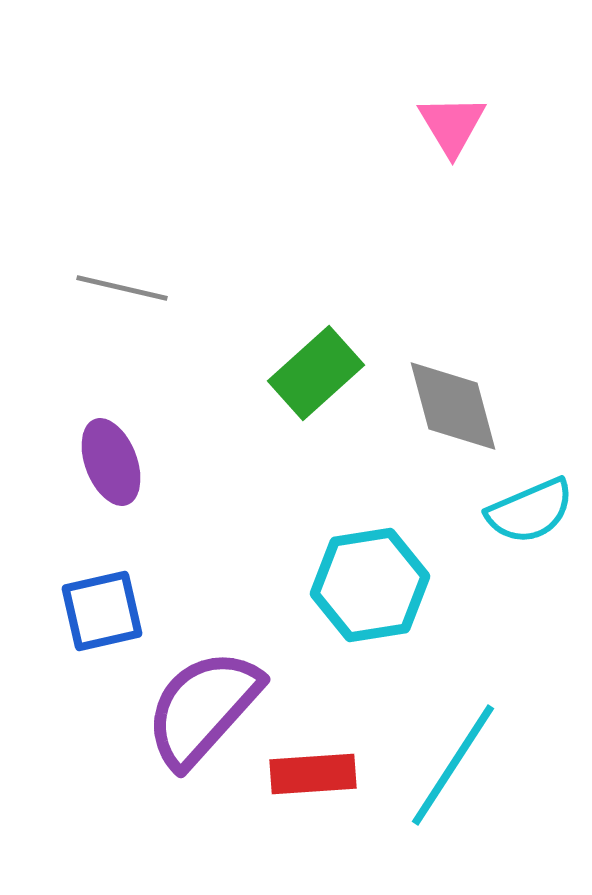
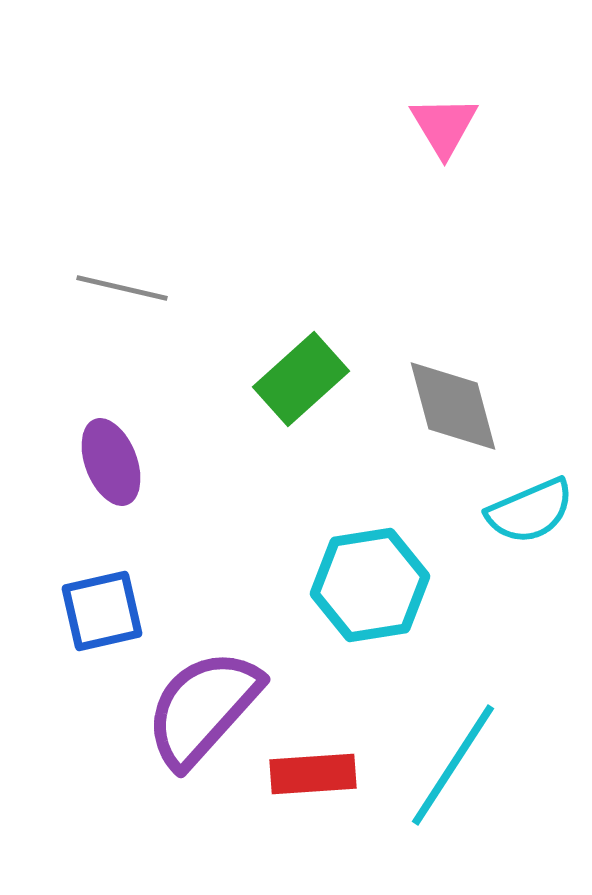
pink triangle: moved 8 px left, 1 px down
green rectangle: moved 15 px left, 6 px down
